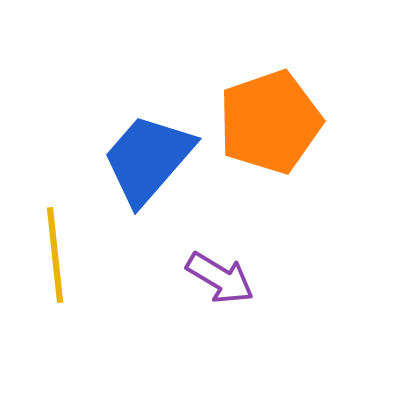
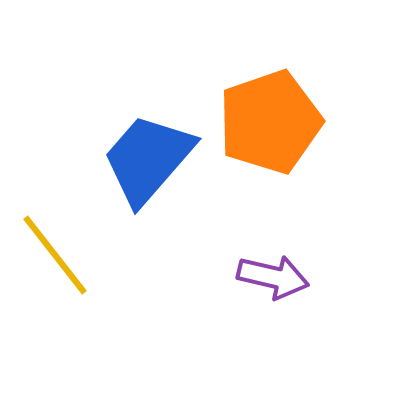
yellow line: rotated 32 degrees counterclockwise
purple arrow: moved 53 px right, 1 px up; rotated 18 degrees counterclockwise
